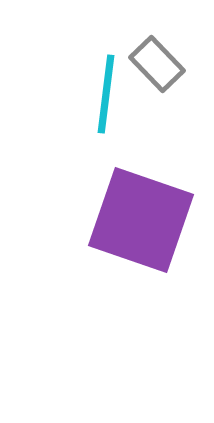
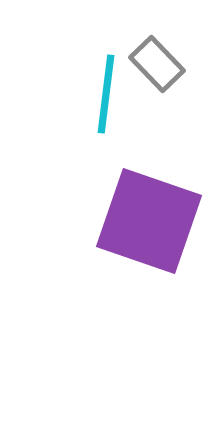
purple square: moved 8 px right, 1 px down
